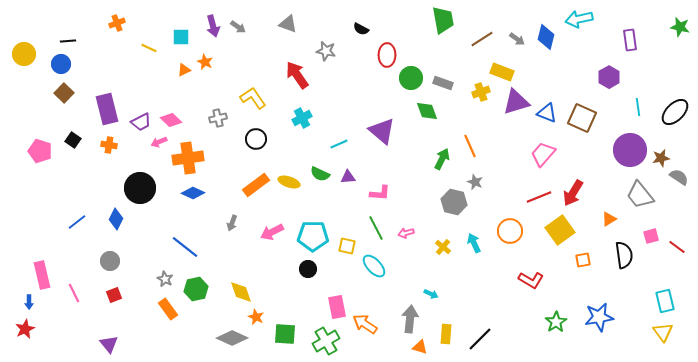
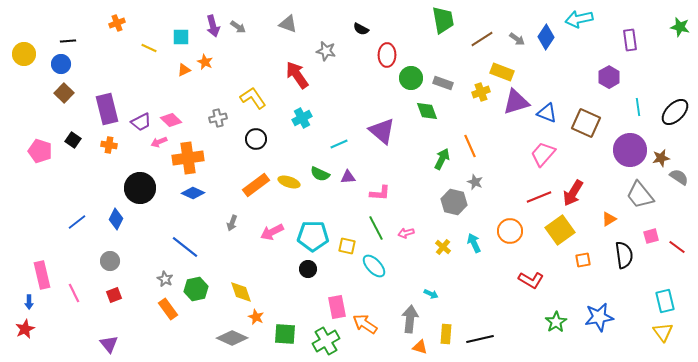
blue diamond at (546, 37): rotated 20 degrees clockwise
brown square at (582, 118): moved 4 px right, 5 px down
black line at (480, 339): rotated 32 degrees clockwise
